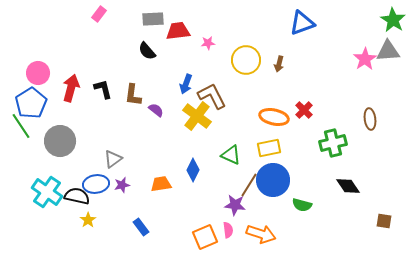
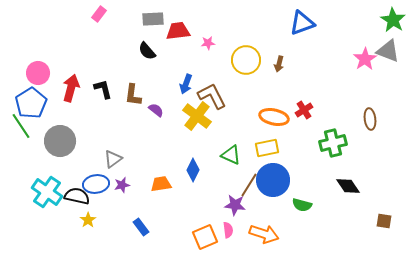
gray triangle at (388, 51): rotated 25 degrees clockwise
red cross at (304, 110): rotated 12 degrees clockwise
yellow rectangle at (269, 148): moved 2 px left
orange arrow at (261, 234): moved 3 px right
